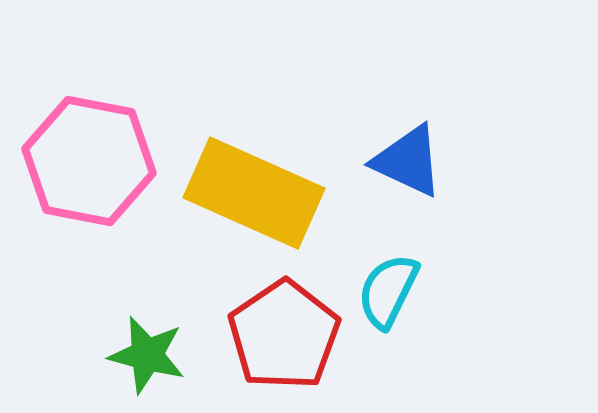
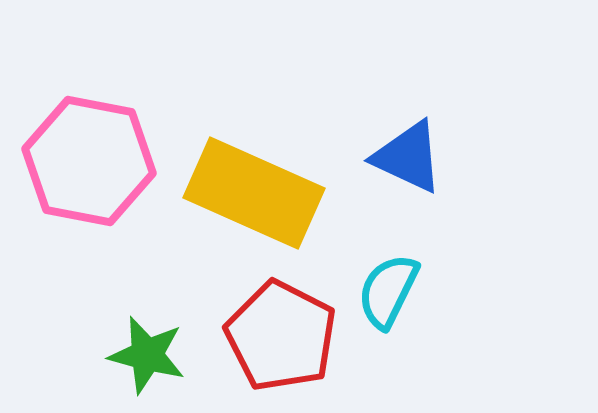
blue triangle: moved 4 px up
red pentagon: moved 3 px left, 1 px down; rotated 11 degrees counterclockwise
